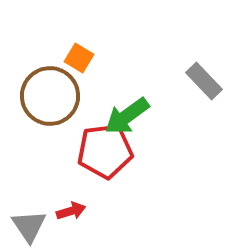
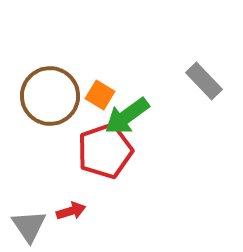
orange square: moved 21 px right, 37 px down
red pentagon: rotated 12 degrees counterclockwise
